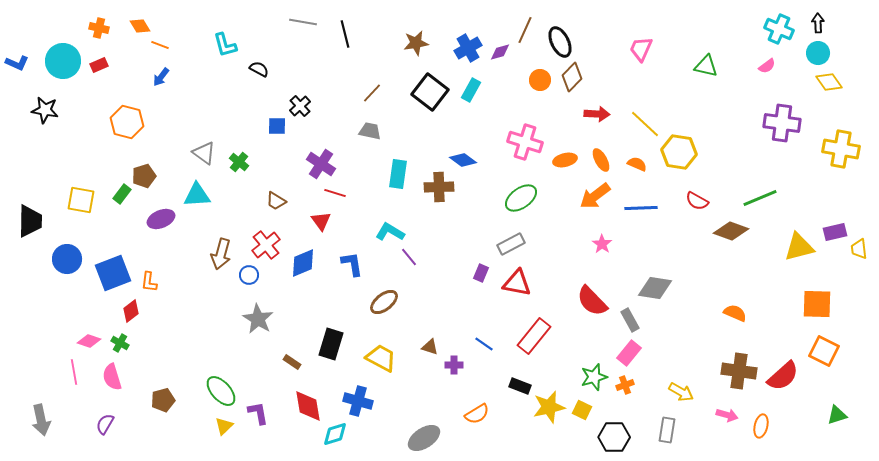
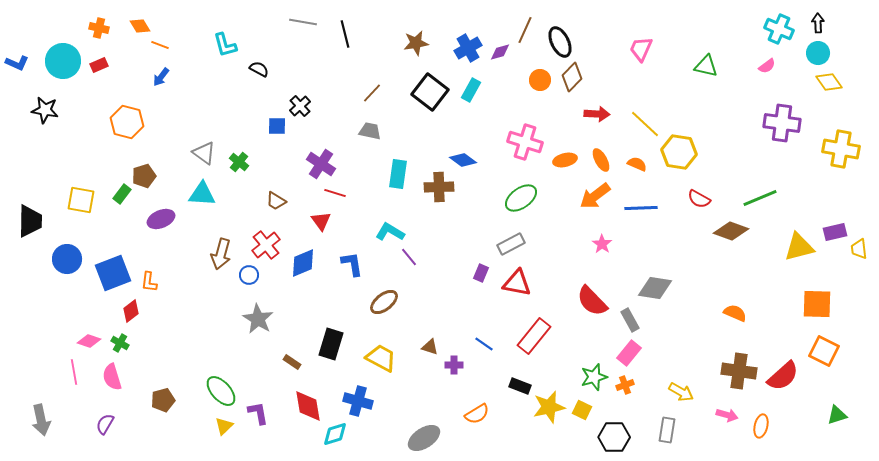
cyan triangle at (197, 195): moved 5 px right, 1 px up; rotated 8 degrees clockwise
red semicircle at (697, 201): moved 2 px right, 2 px up
